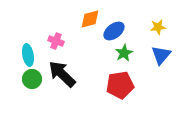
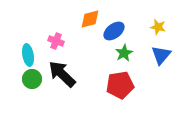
yellow star: rotated 21 degrees clockwise
